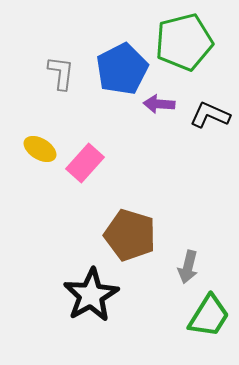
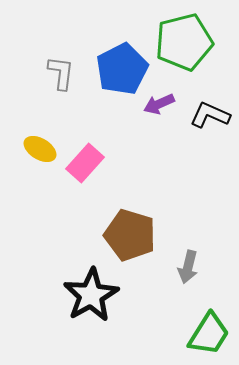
purple arrow: rotated 28 degrees counterclockwise
green trapezoid: moved 18 px down
